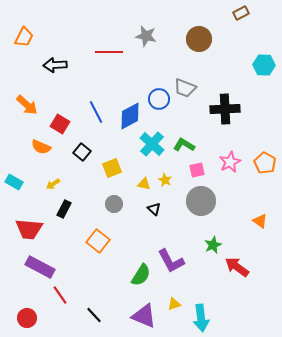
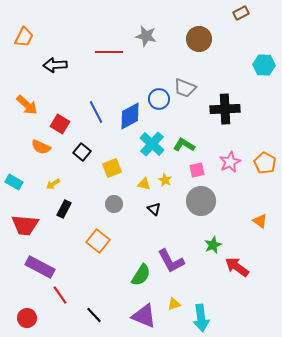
red trapezoid at (29, 229): moved 4 px left, 4 px up
